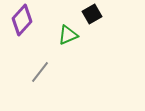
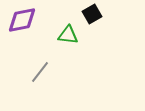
purple diamond: rotated 36 degrees clockwise
green triangle: rotated 30 degrees clockwise
